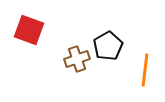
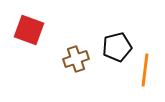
black pentagon: moved 9 px right, 1 px down; rotated 16 degrees clockwise
brown cross: moved 1 px left
